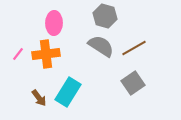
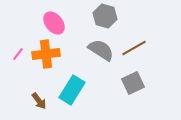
pink ellipse: rotated 40 degrees counterclockwise
gray semicircle: moved 4 px down
gray square: rotated 10 degrees clockwise
cyan rectangle: moved 4 px right, 2 px up
brown arrow: moved 3 px down
